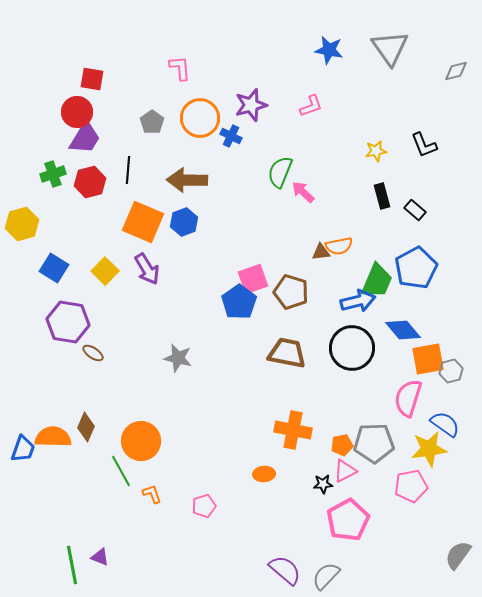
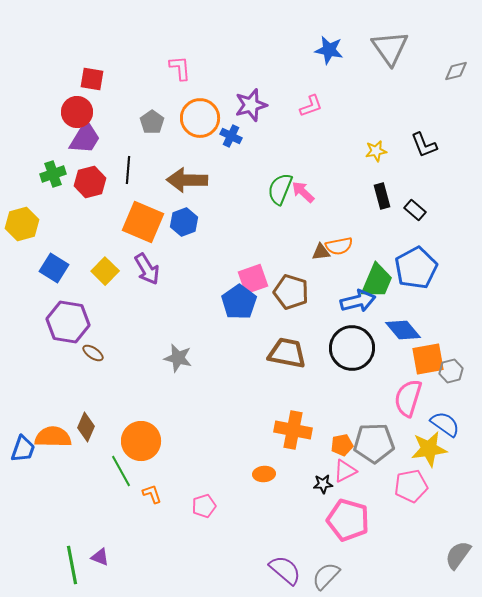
green semicircle at (280, 172): moved 17 px down
pink pentagon at (348, 520): rotated 27 degrees counterclockwise
